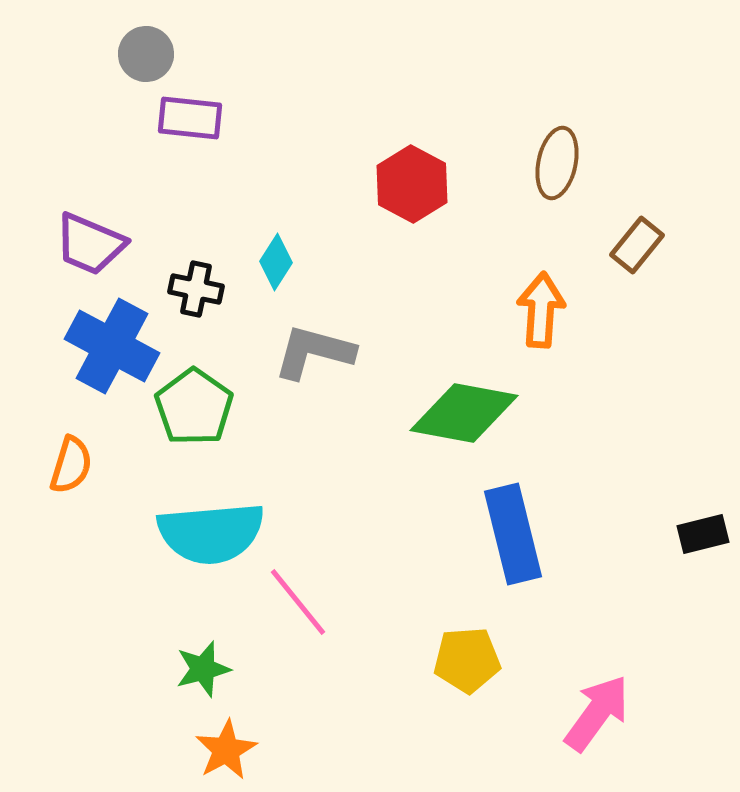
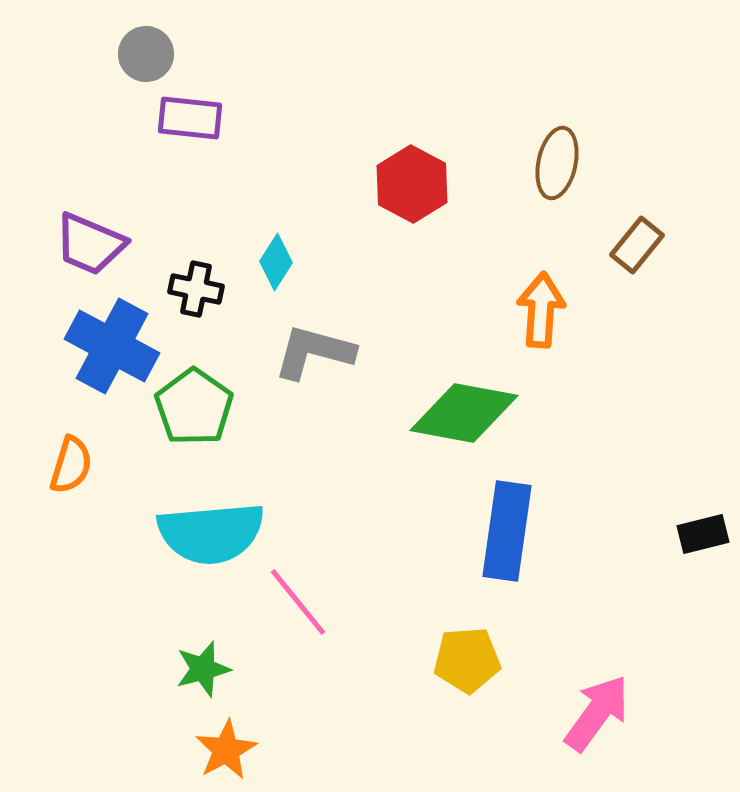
blue rectangle: moved 6 px left, 3 px up; rotated 22 degrees clockwise
